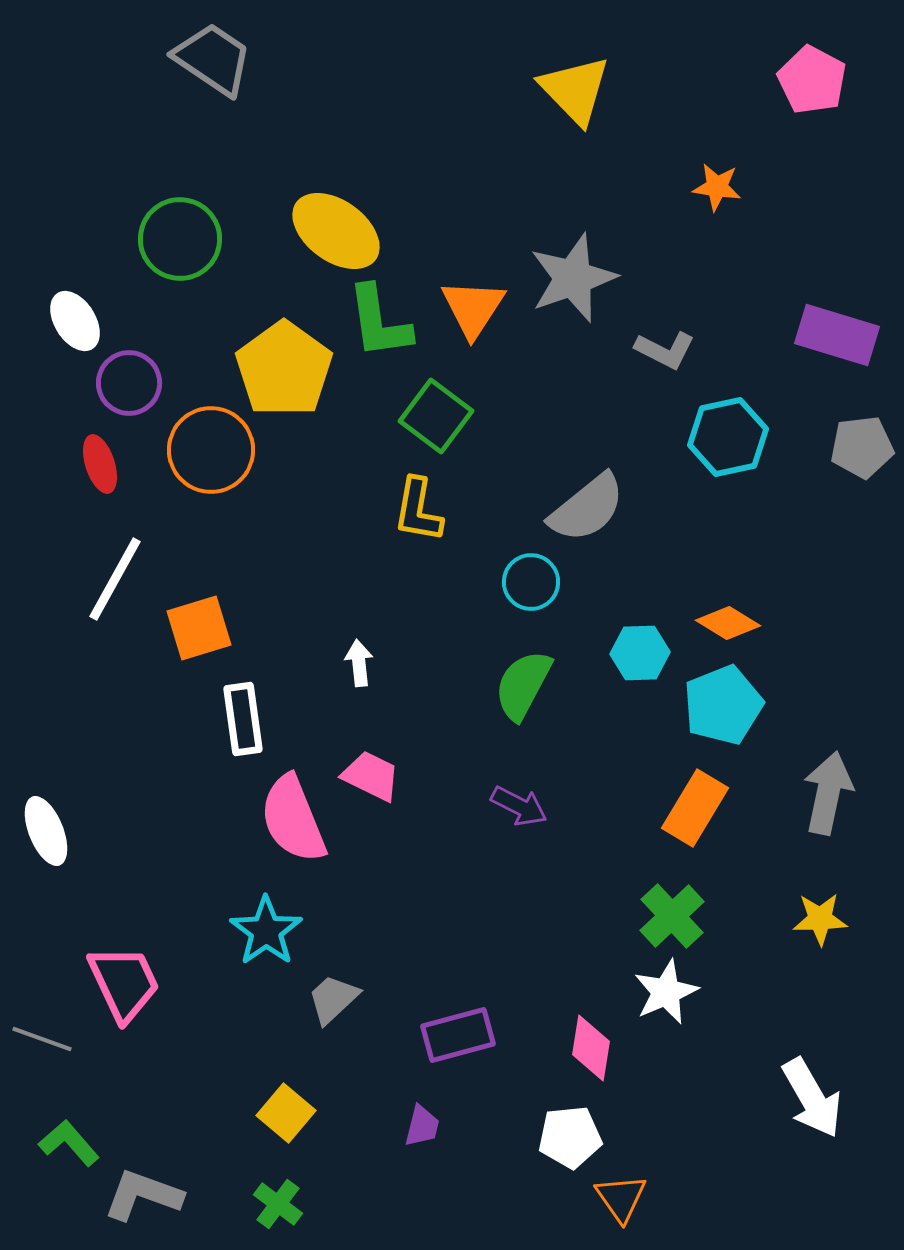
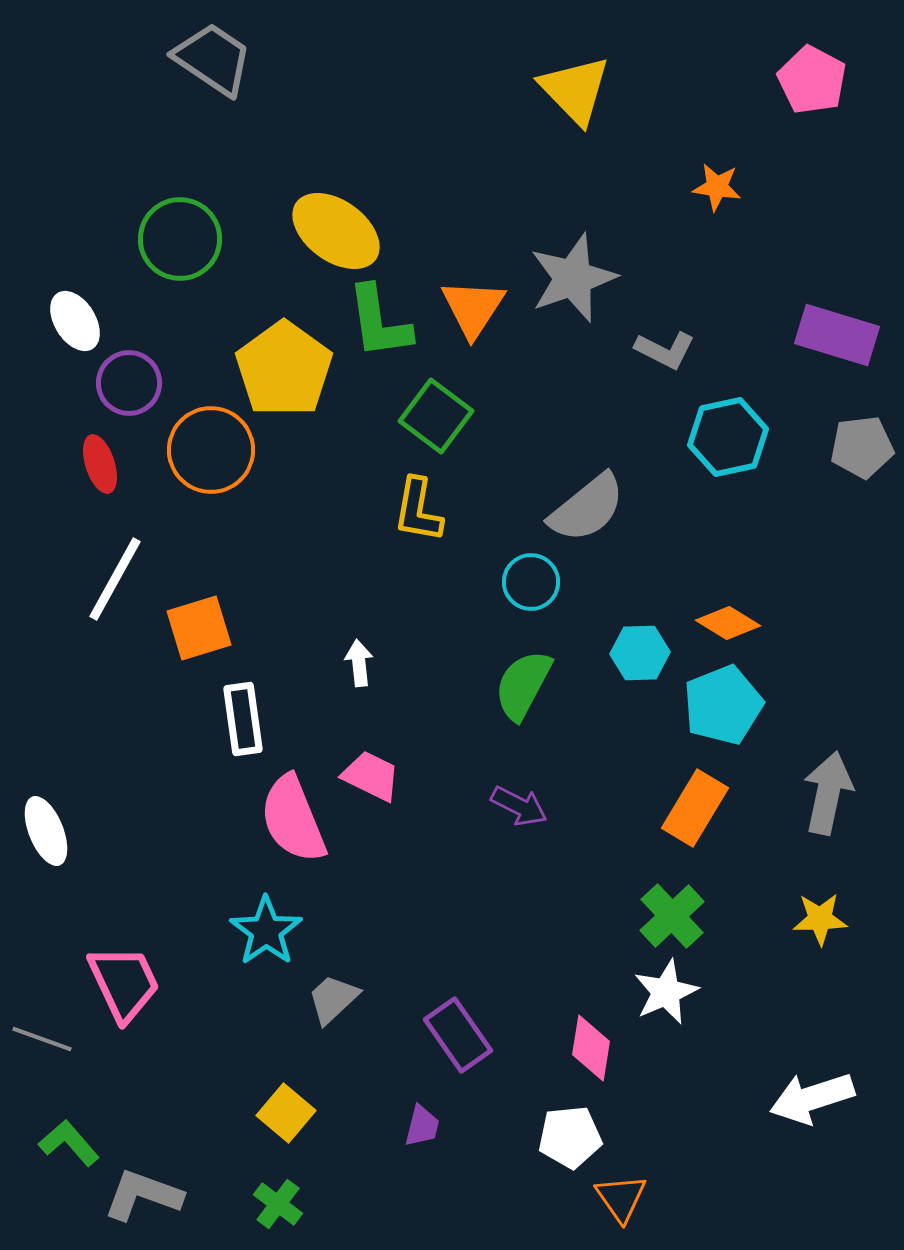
purple rectangle at (458, 1035): rotated 70 degrees clockwise
white arrow at (812, 1098): rotated 102 degrees clockwise
